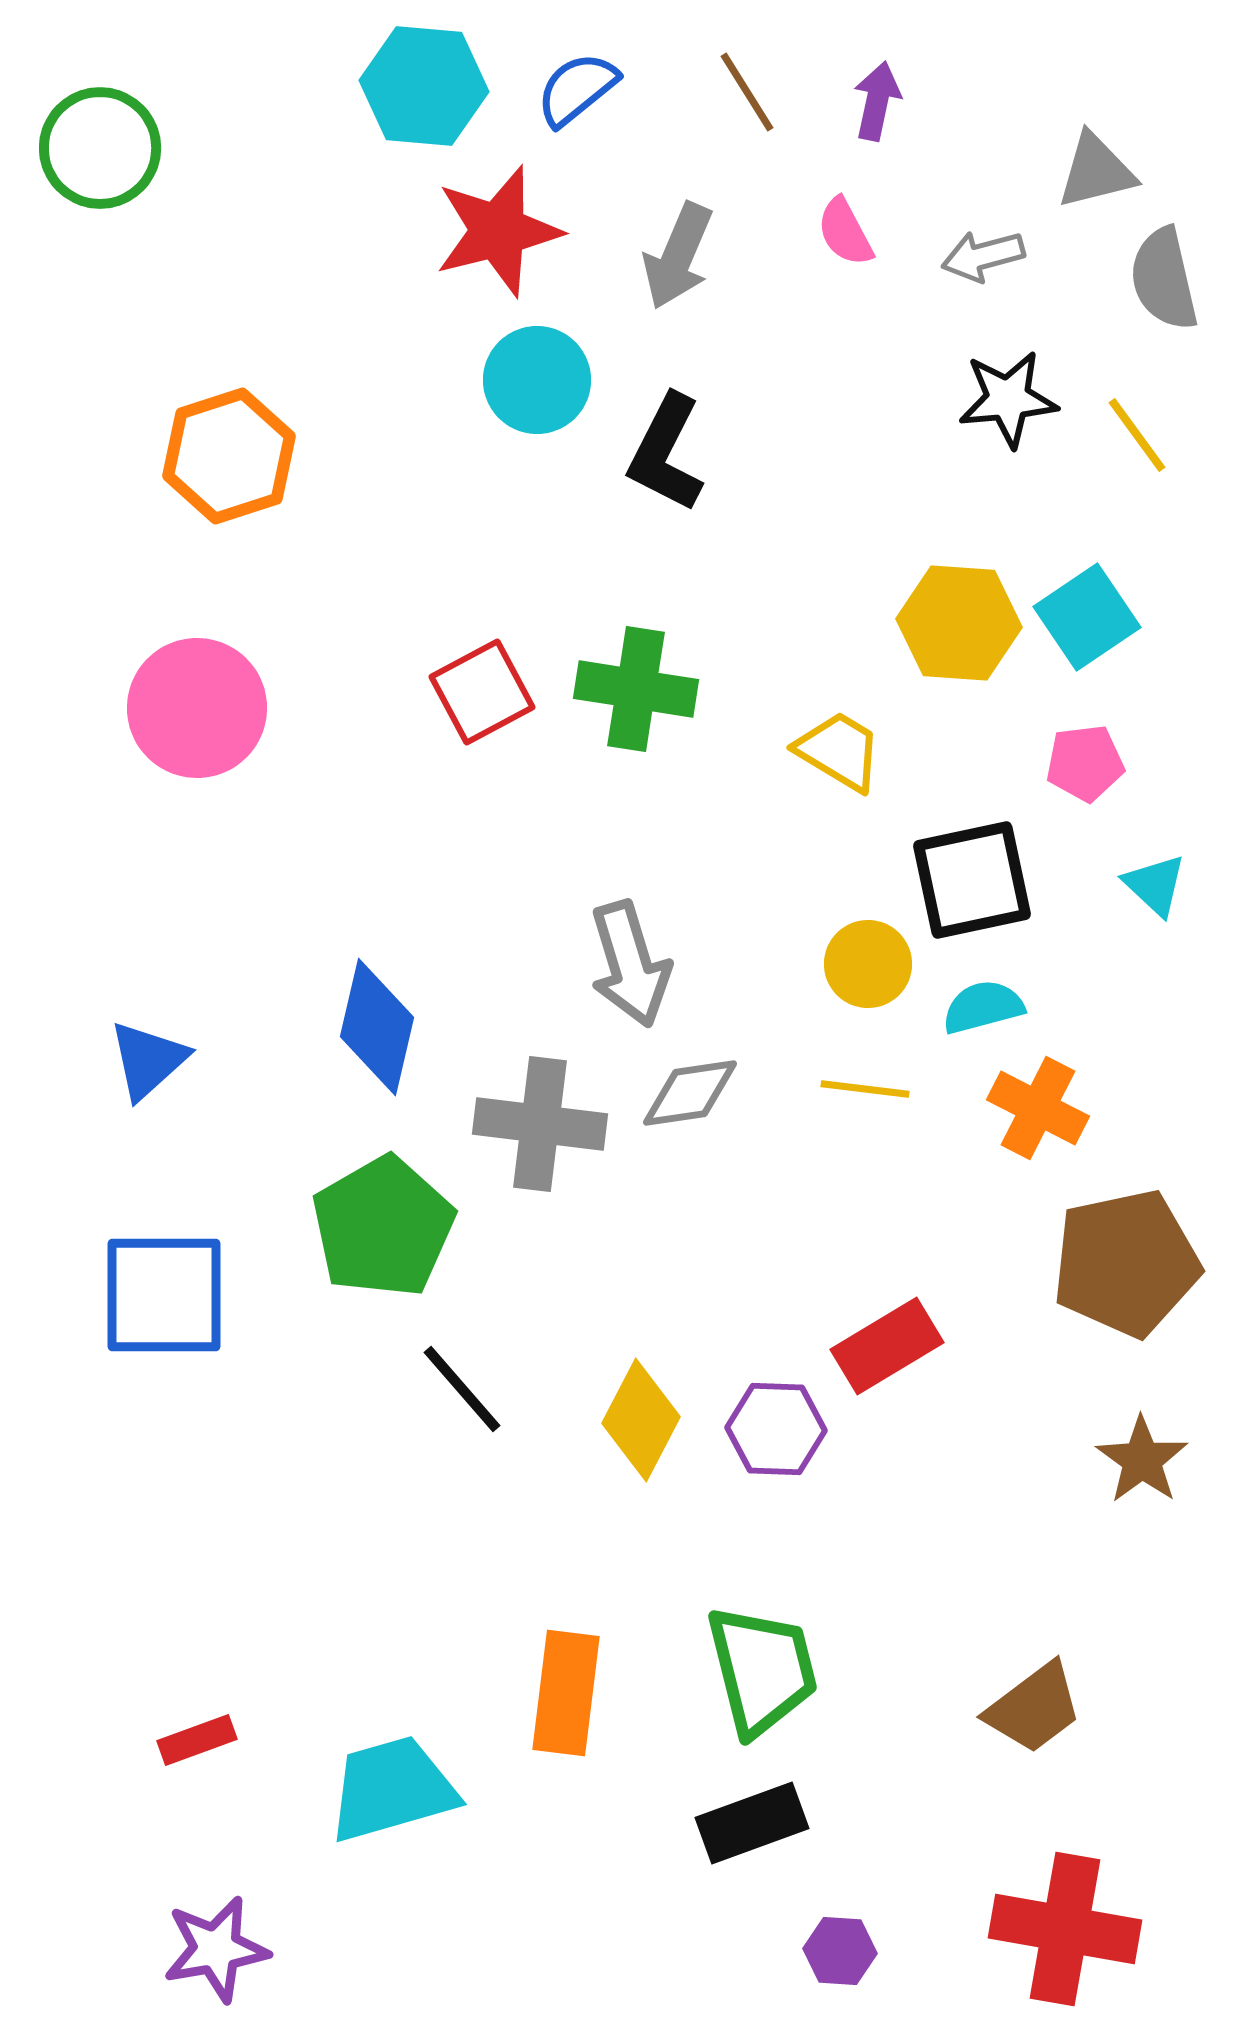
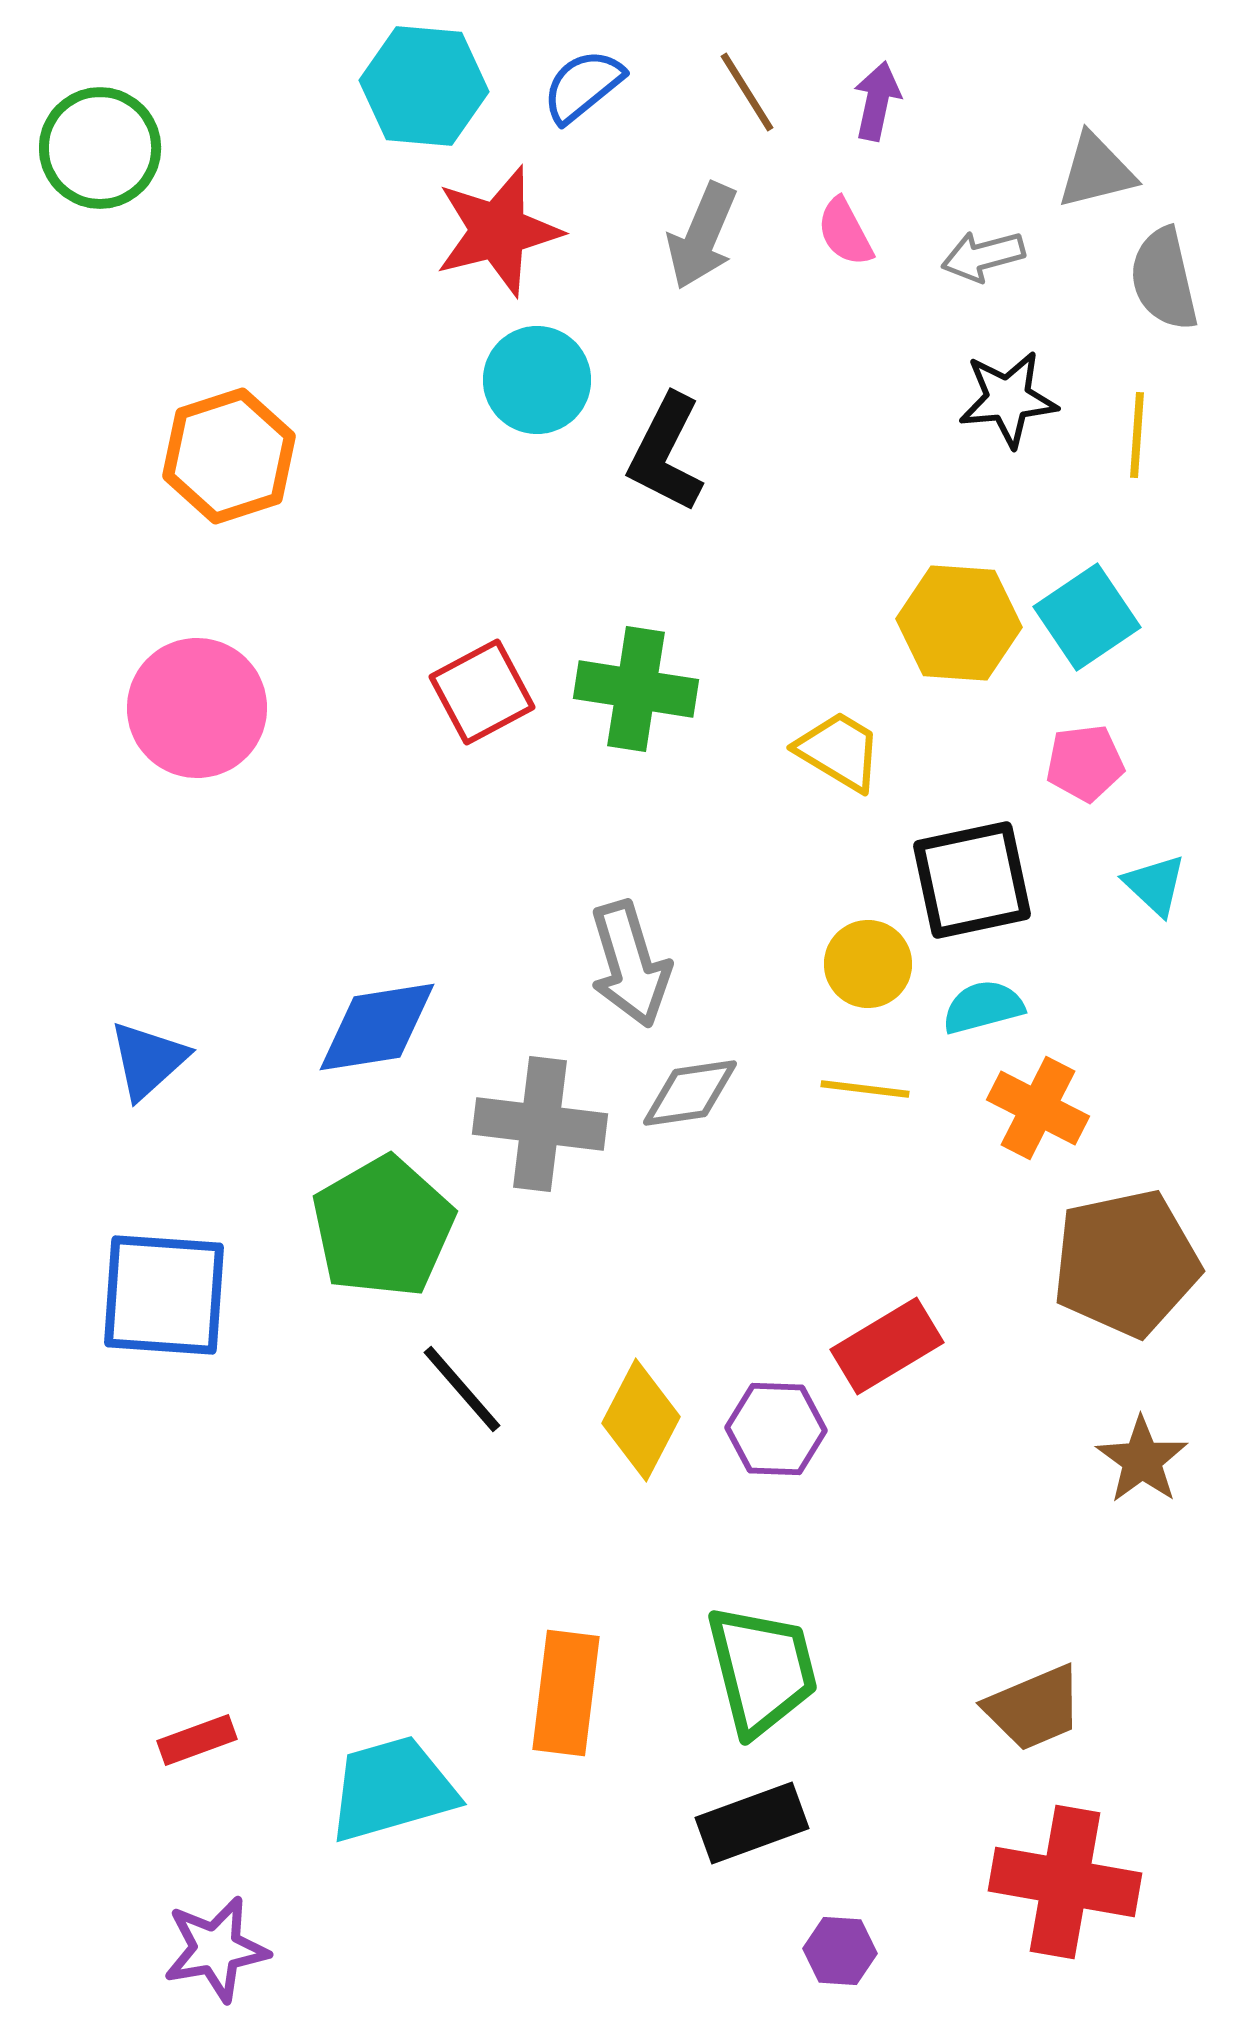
blue semicircle at (577, 89): moved 6 px right, 3 px up
gray arrow at (678, 256): moved 24 px right, 20 px up
yellow line at (1137, 435): rotated 40 degrees clockwise
blue diamond at (377, 1027): rotated 68 degrees clockwise
blue square at (164, 1295): rotated 4 degrees clockwise
brown trapezoid at (1034, 1708): rotated 14 degrees clockwise
red cross at (1065, 1929): moved 47 px up
